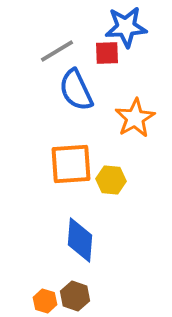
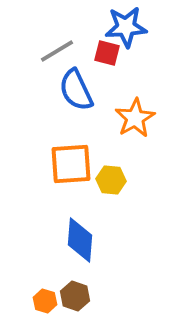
red square: rotated 16 degrees clockwise
